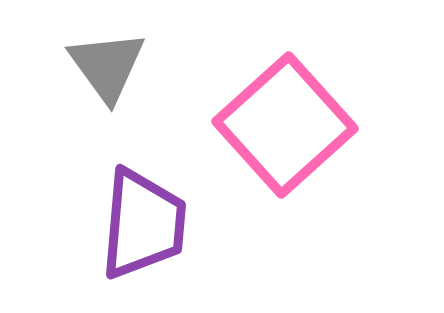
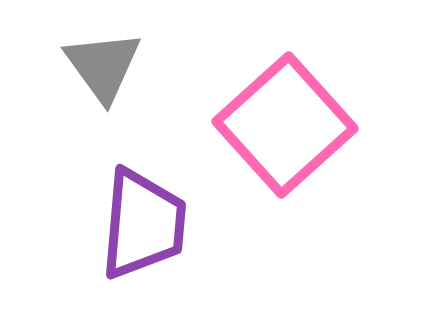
gray triangle: moved 4 px left
